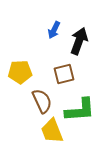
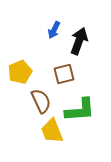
yellow pentagon: rotated 20 degrees counterclockwise
brown semicircle: moved 1 px left
